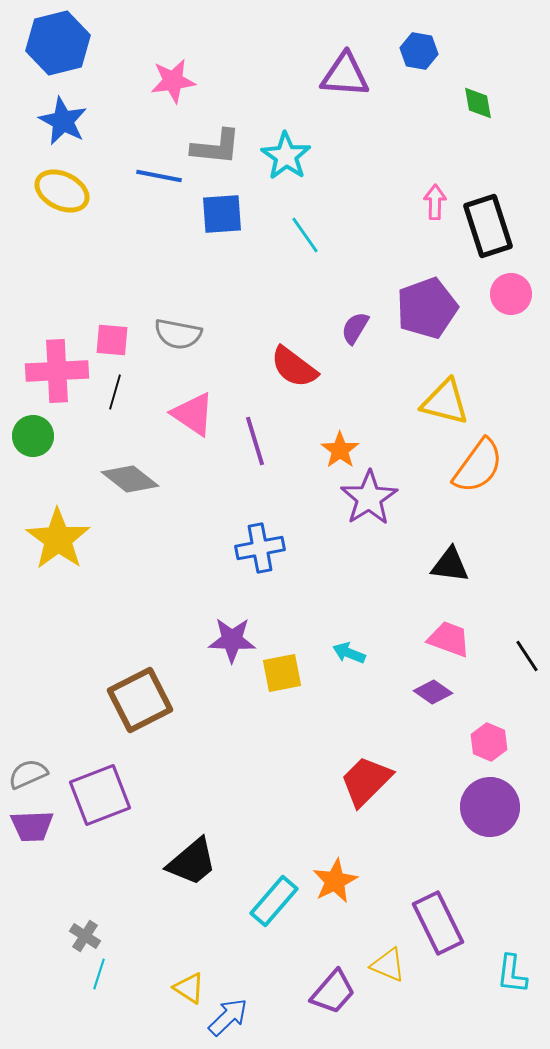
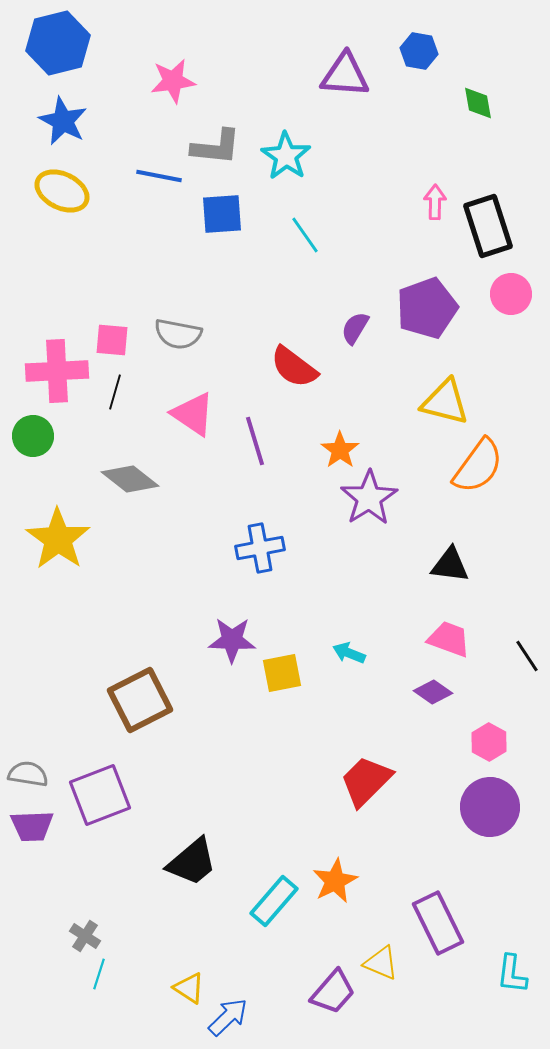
pink hexagon at (489, 742): rotated 6 degrees clockwise
gray semicircle at (28, 774): rotated 33 degrees clockwise
yellow triangle at (388, 965): moved 7 px left, 2 px up
